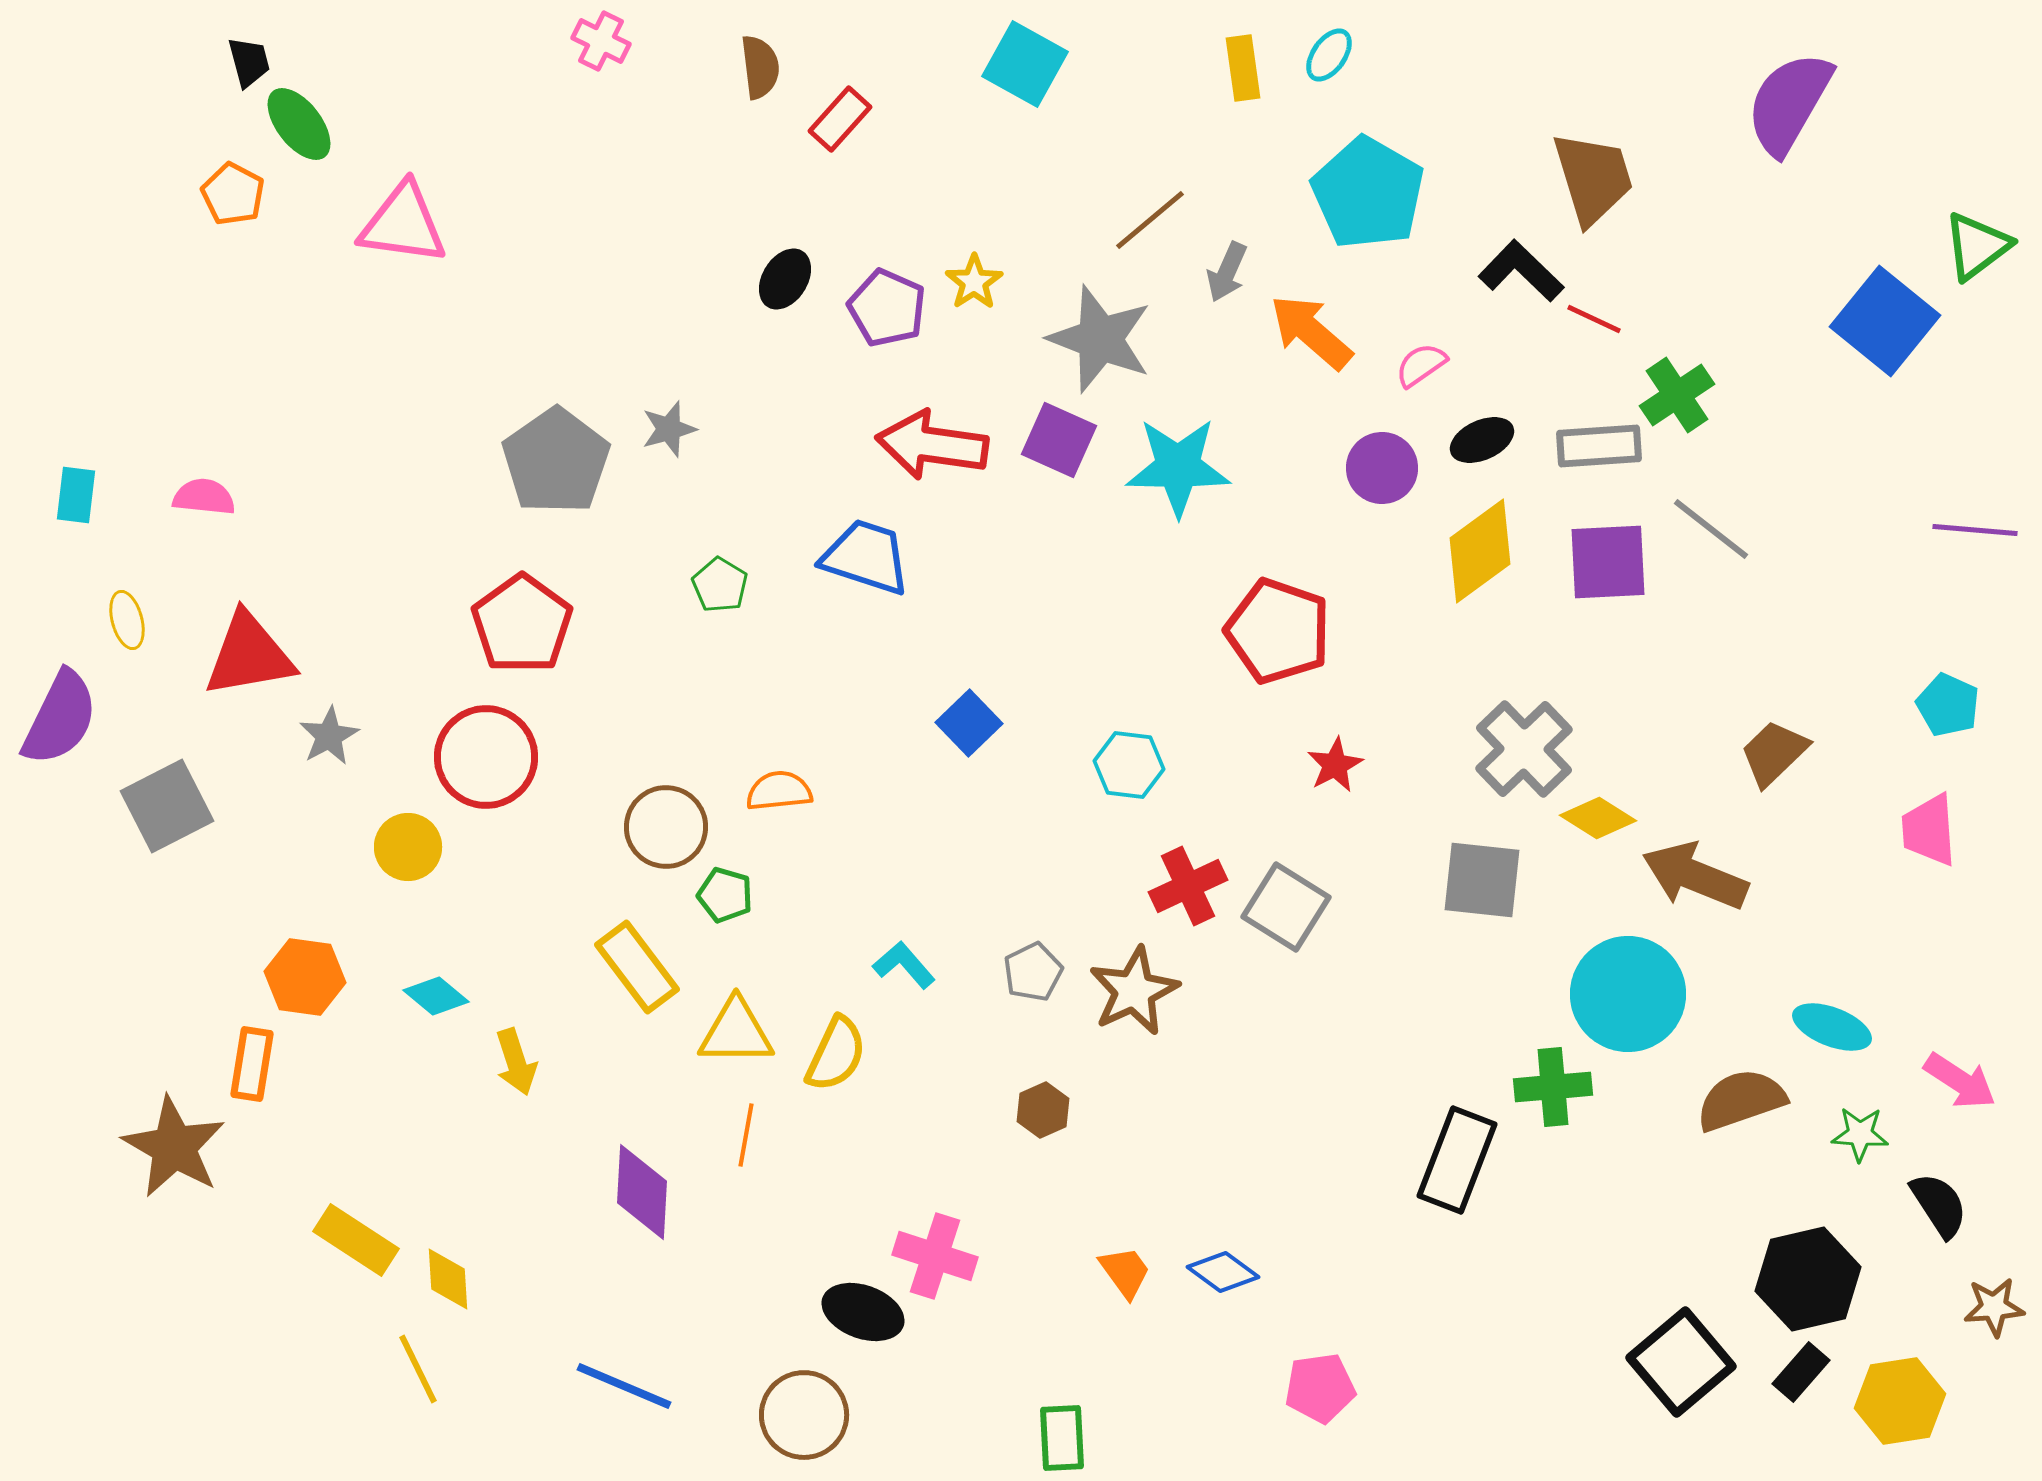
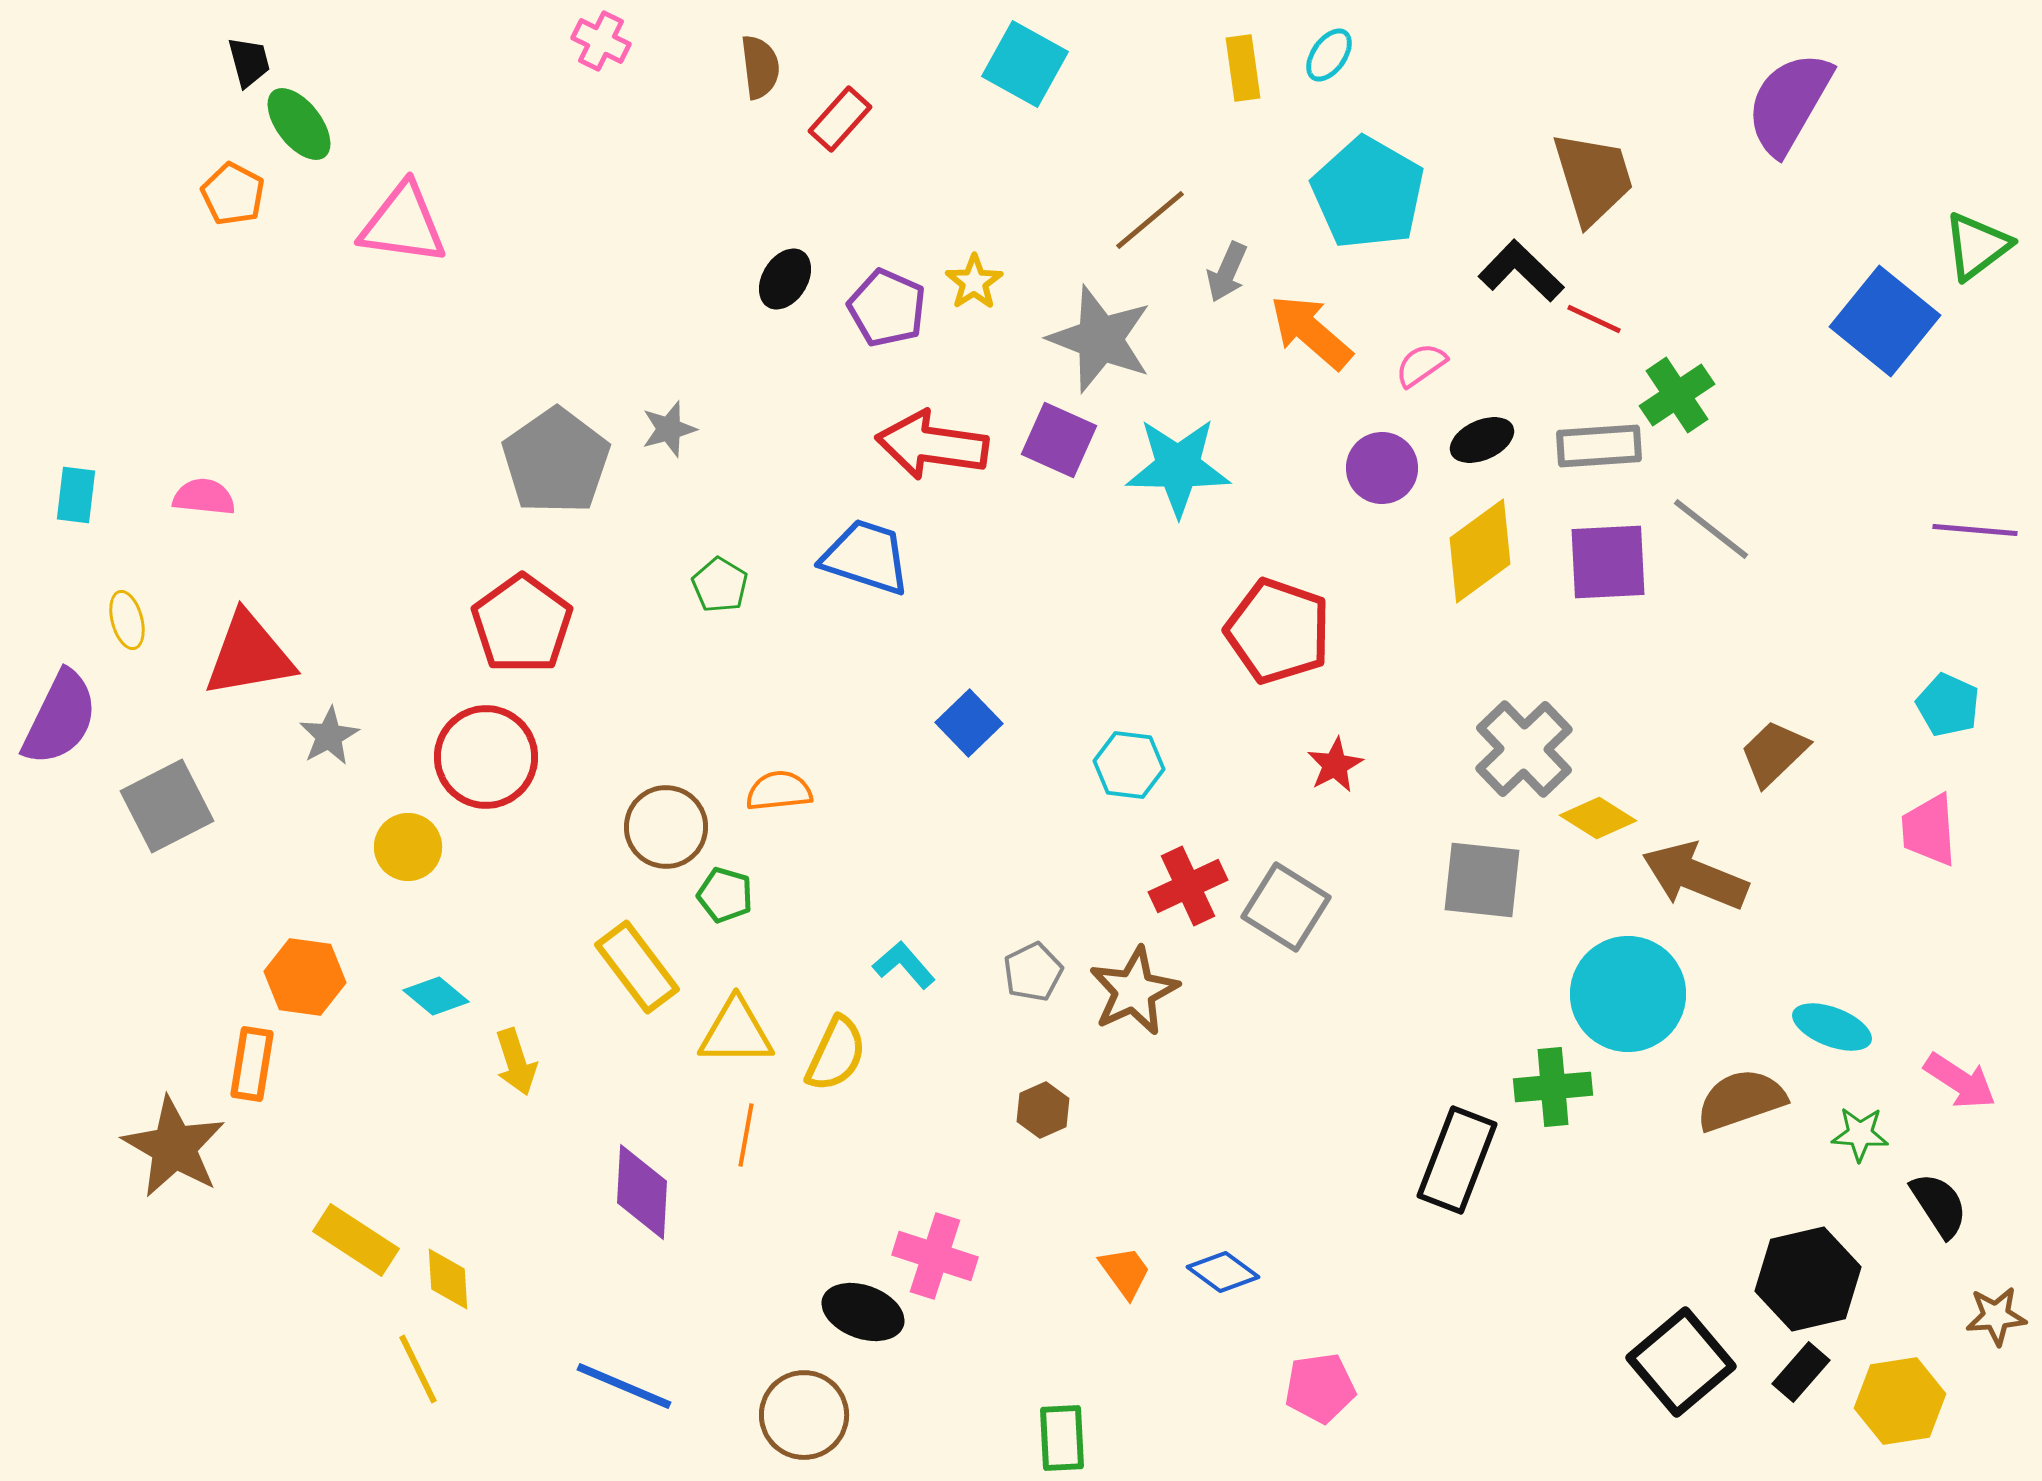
brown star at (1994, 1307): moved 2 px right, 9 px down
